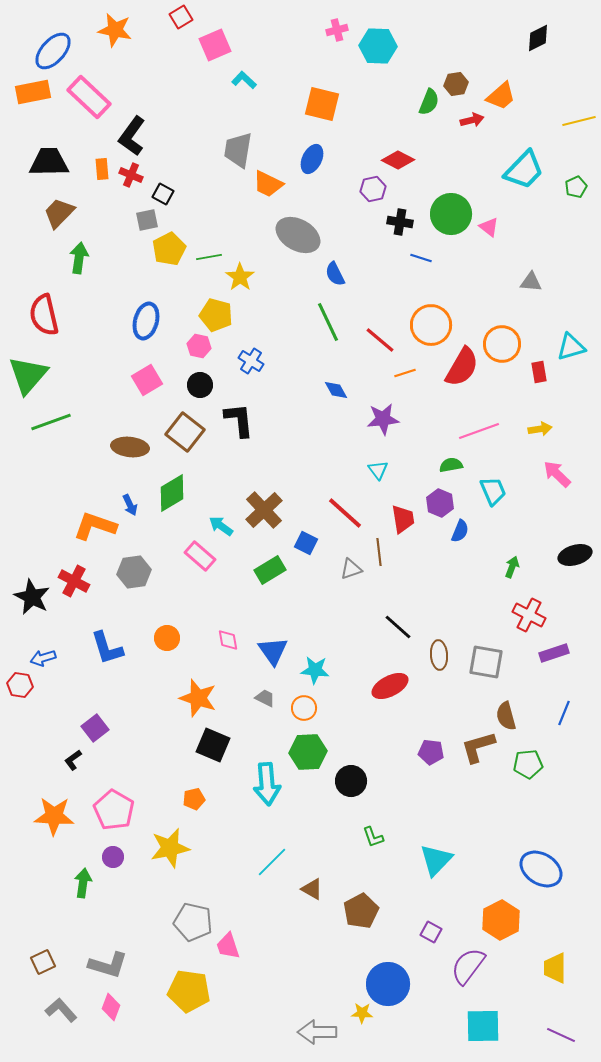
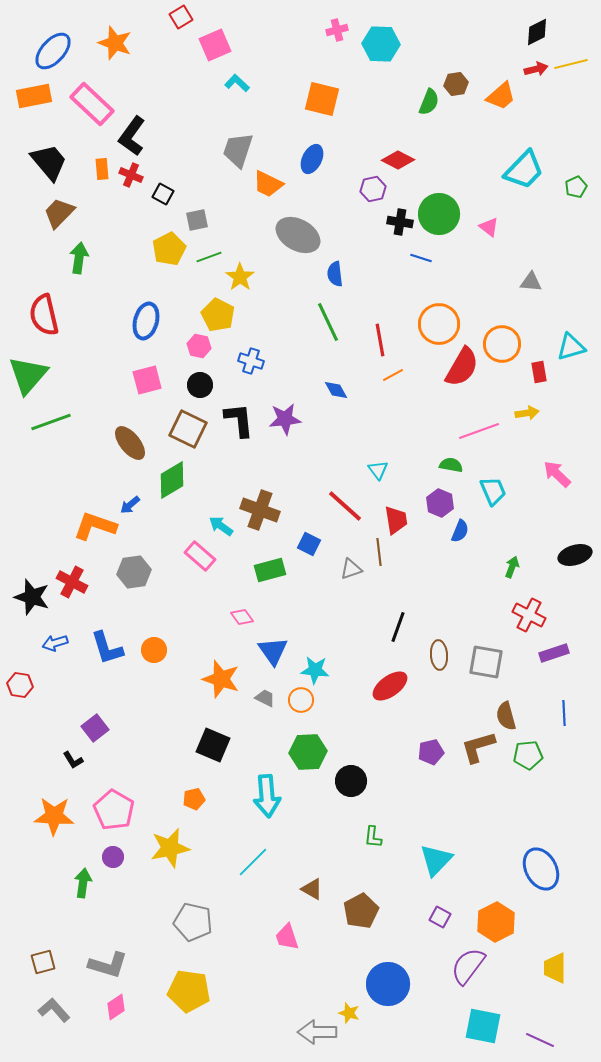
orange star at (115, 30): moved 13 px down; rotated 8 degrees clockwise
black diamond at (538, 38): moved 1 px left, 6 px up
cyan hexagon at (378, 46): moved 3 px right, 2 px up
cyan L-shape at (244, 80): moved 7 px left, 3 px down
orange rectangle at (33, 92): moved 1 px right, 4 px down
pink rectangle at (89, 97): moved 3 px right, 7 px down
orange square at (322, 104): moved 5 px up
red arrow at (472, 120): moved 64 px right, 51 px up
yellow line at (579, 121): moved 8 px left, 57 px up
gray trapezoid at (238, 150): rotated 9 degrees clockwise
black trapezoid at (49, 162): rotated 51 degrees clockwise
green circle at (451, 214): moved 12 px left
gray square at (147, 220): moved 50 px right
green line at (209, 257): rotated 10 degrees counterclockwise
blue semicircle at (335, 274): rotated 20 degrees clockwise
yellow pentagon at (216, 315): moved 2 px right; rotated 12 degrees clockwise
orange circle at (431, 325): moved 8 px right, 1 px up
red line at (380, 340): rotated 40 degrees clockwise
blue cross at (251, 361): rotated 15 degrees counterclockwise
orange line at (405, 373): moved 12 px left, 2 px down; rotated 10 degrees counterclockwise
pink square at (147, 380): rotated 16 degrees clockwise
purple star at (383, 419): moved 98 px left
yellow arrow at (540, 429): moved 13 px left, 16 px up
brown square at (185, 432): moved 3 px right, 3 px up; rotated 12 degrees counterclockwise
brown ellipse at (130, 447): moved 4 px up; rotated 45 degrees clockwise
green semicircle at (451, 465): rotated 20 degrees clockwise
green diamond at (172, 493): moved 13 px up
blue arrow at (130, 505): rotated 75 degrees clockwise
brown cross at (264, 510): moved 4 px left; rotated 27 degrees counterclockwise
red line at (345, 513): moved 7 px up
red trapezoid at (403, 519): moved 7 px left, 1 px down
blue square at (306, 543): moved 3 px right, 1 px down
green rectangle at (270, 570): rotated 16 degrees clockwise
red cross at (74, 581): moved 2 px left, 1 px down
black star at (32, 597): rotated 9 degrees counterclockwise
black line at (398, 627): rotated 68 degrees clockwise
orange circle at (167, 638): moved 13 px left, 12 px down
pink diamond at (228, 640): moved 14 px right, 23 px up; rotated 25 degrees counterclockwise
blue arrow at (43, 658): moved 12 px right, 15 px up
red ellipse at (390, 686): rotated 9 degrees counterclockwise
orange star at (198, 698): moved 23 px right, 19 px up
orange circle at (304, 708): moved 3 px left, 8 px up
blue line at (564, 713): rotated 25 degrees counterclockwise
purple pentagon at (431, 752): rotated 20 degrees counterclockwise
black L-shape at (73, 760): rotated 85 degrees counterclockwise
green pentagon at (528, 764): moved 9 px up
cyan arrow at (267, 784): moved 12 px down
green L-shape at (373, 837): rotated 25 degrees clockwise
cyan line at (272, 862): moved 19 px left
blue ellipse at (541, 869): rotated 30 degrees clockwise
orange hexagon at (501, 920): moved 5 px left, 2 px down
purple square at (431, 932): moved 9 px right, 15 px up
pink trapezoid at (228, 946): moved 59 px right, 9 px up
brown square at (43, 962): rotated 10 degrees clockwise
pink diamond at (111, 1007): moved 5 px right; rotated 36 degrees clockwise
gray L-shape at (61, 1010): moved 7 px left
yellow star at (362, 1013): moved 13 px left; rotated 15 degrees clockwise
cyan square at (483, 1026): rotated 12 degrees clockwise
purple line at (561, 1035): moved 21 px left, 5 px down
